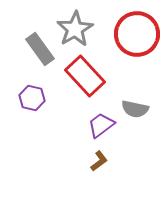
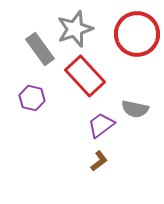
gray star: rotated 12 degrees clockwise
